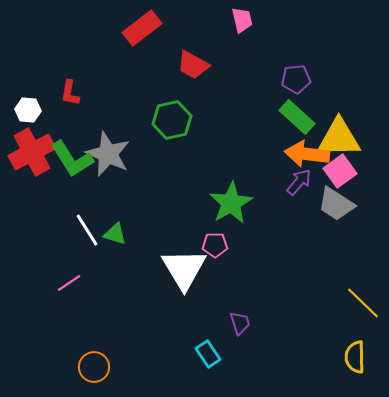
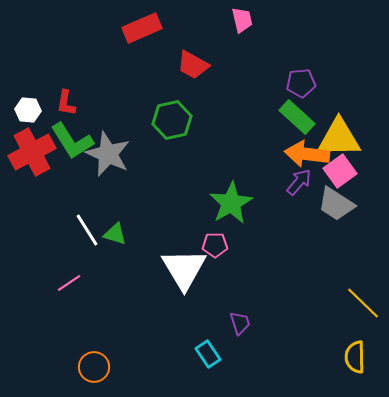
red rectangle: rotated 15 degrees clockwise
purple pentagon: moved 5 px right, 4 px down
red L-shape: moved 4 px left, 10 px down
green L-shape: moved 18 px up
